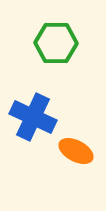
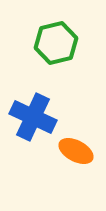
green hexagon: rotated 15 degrees counterclockwise
